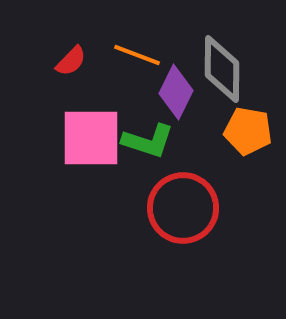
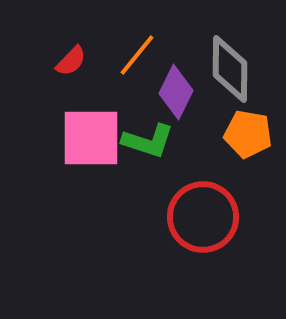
orange line: rotated 72 degrees counterclockwise
gray diamond: moved 8 px right
orange pentagon: moved 3 px down
red circle: moved 20 px right, 9 px down
